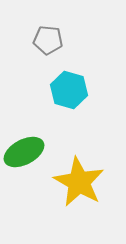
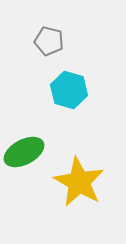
gray pentagon: moved 1 px right, 1 px down; rotated 8 degrees clockwise
